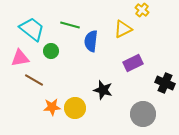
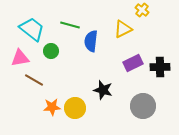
black cross: moved 5 px left, 16 px up; rotated 24 degrees counterclockwise
gray circle: moved 8 px up
